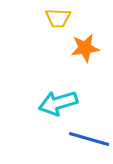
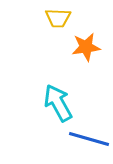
orange star: moved 1 px right, 1 px up
cyan arrow: rotated 78 degrees clockwise
